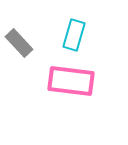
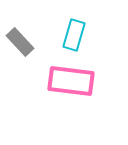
gray rectangle: moved 1 px right, 1 px up
